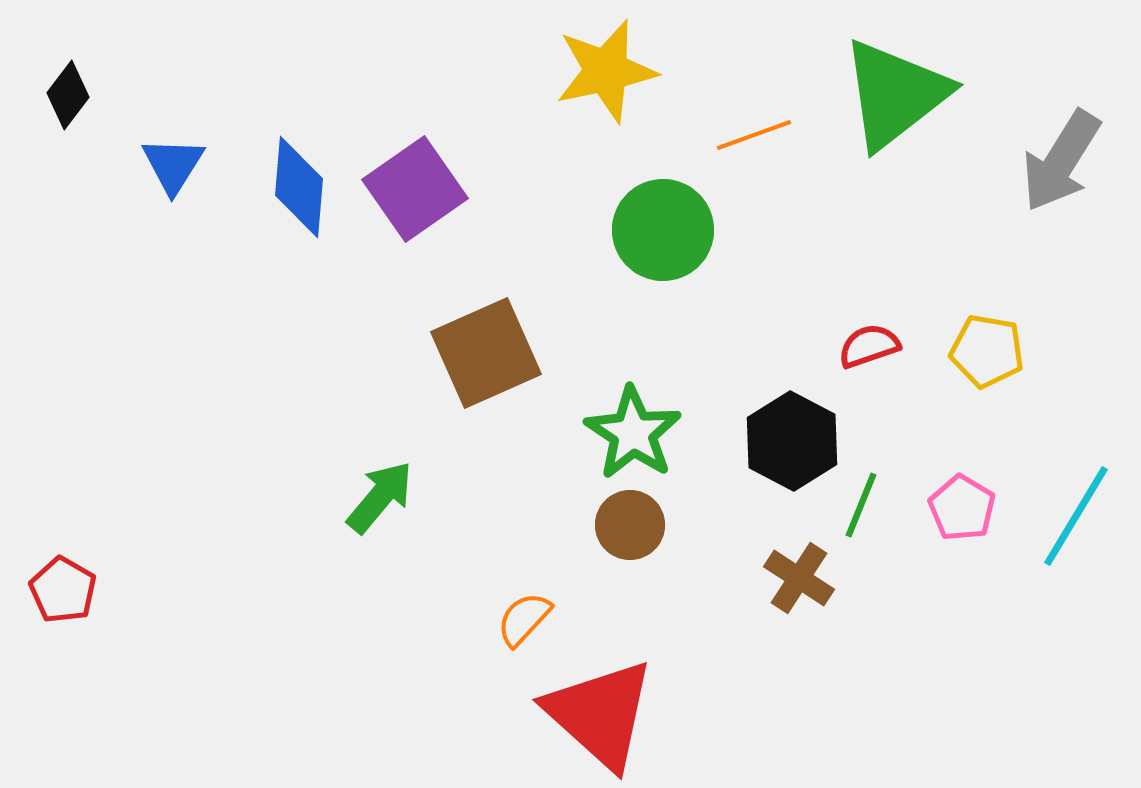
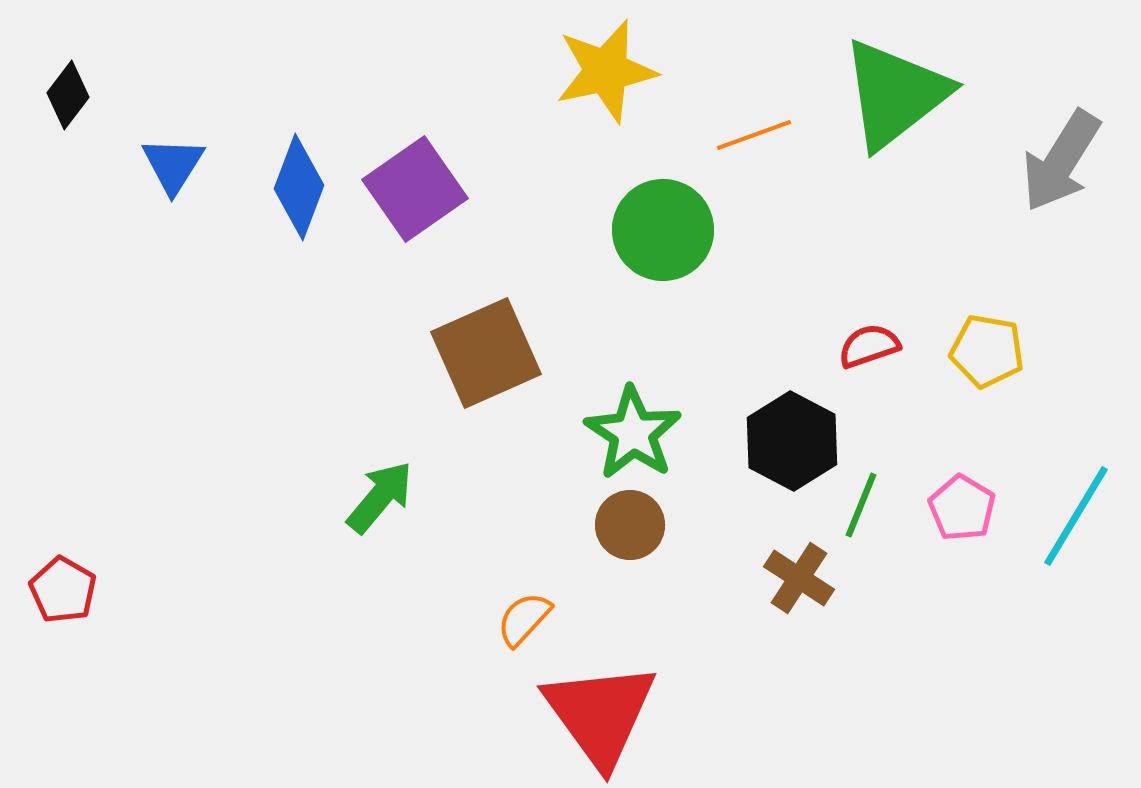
blue diamond: rotated 16 degrees clockwise
red triangle: rotated 12 degrees clockwise
